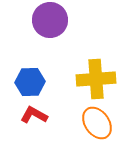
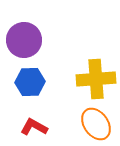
purple circle: moved 26 px left, 20 px down
red L-shape: moved 12 px down
orange ellipse: moved 1 px left, 1 px down
